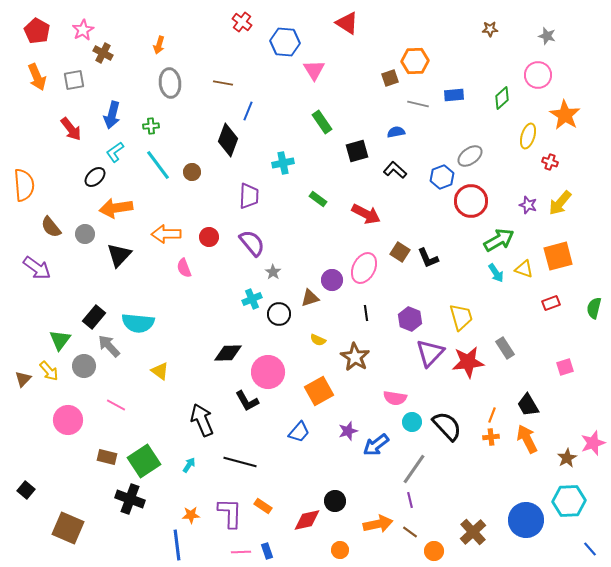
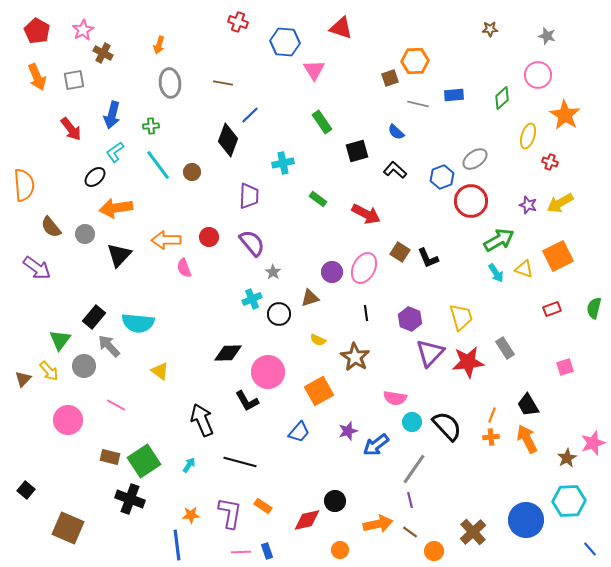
red cross at (242, 22): moved 4 px left; rotated 18 degrees counterclockwise
red triangle at (347, 23): moved 6 px left, 5 px down; rotated 15 degrees counterclockwise
blue line at (248, 111): moved 2 px right, 4 px down; rotated 24 degrees clockwise
blue semicircle at (396, 132): rotated 126 degrees counterclockwise
gray ellipse at (470, 156): moved 5 px right, 3 px down
yellow arrow at (560, 203): rotated 20 degrees clockwise
orange arrow at (166, 234): moved 6 px down
orange square at (558, 256): rotated 12 degrees counterclockwise
purple circle at (332, 280): moved 8 px up
red rectangle at (551, 303): moved 1 px right, 6 px down
brown rectangle at (107, 457): moved 3 px right
purple L-shape at (230, 513): rotated 8 degrees clockwise
